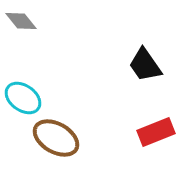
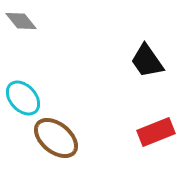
black trapezoid: moved 2 px right, 4 px up
cyan ellipse: rotated 12 degrees clockwise
brown ellipse: rotated 9 degrees clockwise
